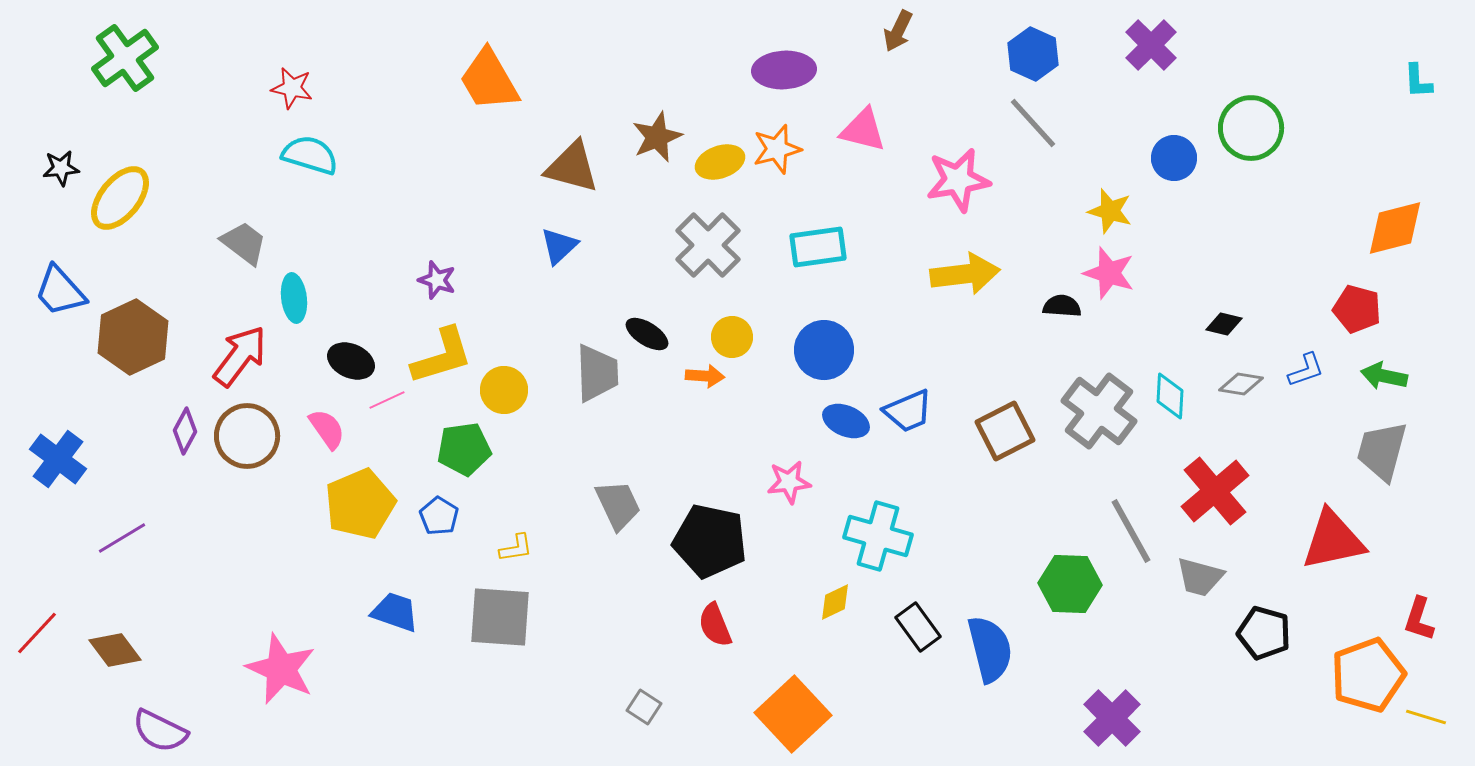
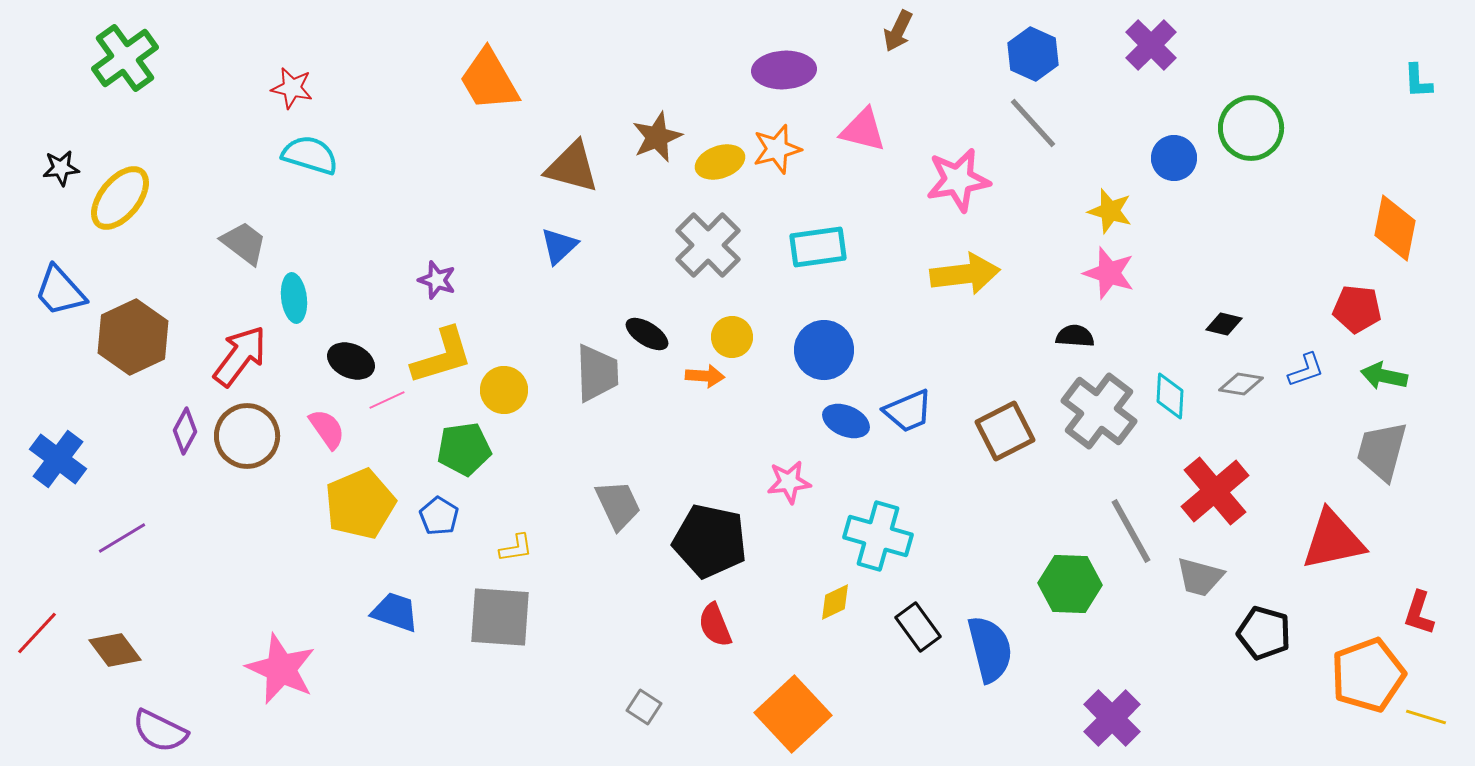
orange diamond at (1395, 228): rotated 64 degrees counterclockwise
black semicircle at (1062, 306): moved 13 px right, 30 px down
red pentagon at (1357, 309): rotated 9 degrees counterclockwise
red L-shape at (1419, 619): moved 6 px up
